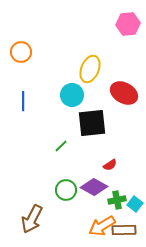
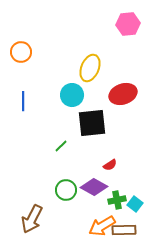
yellow ellipse: moved 1 px up
red ellipse: moved 1 px left, 1 px down; rotated 48 degrees counterclockwise
